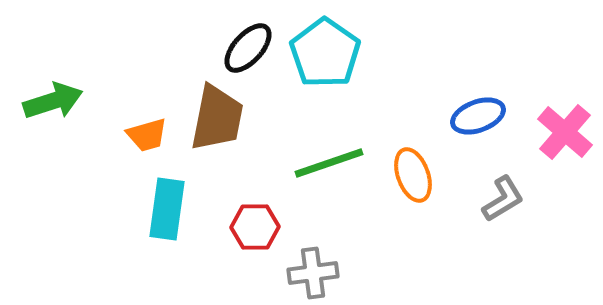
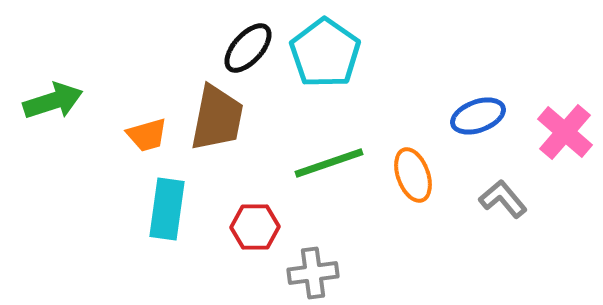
gray L-shape: rotated 99 degrees counterclockwise
